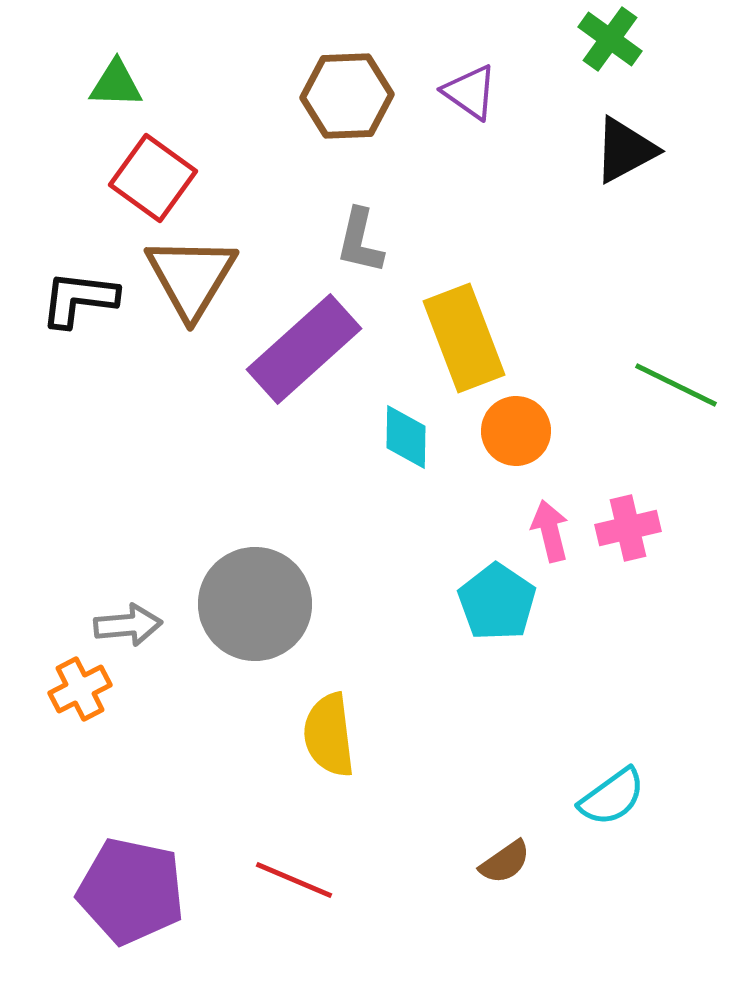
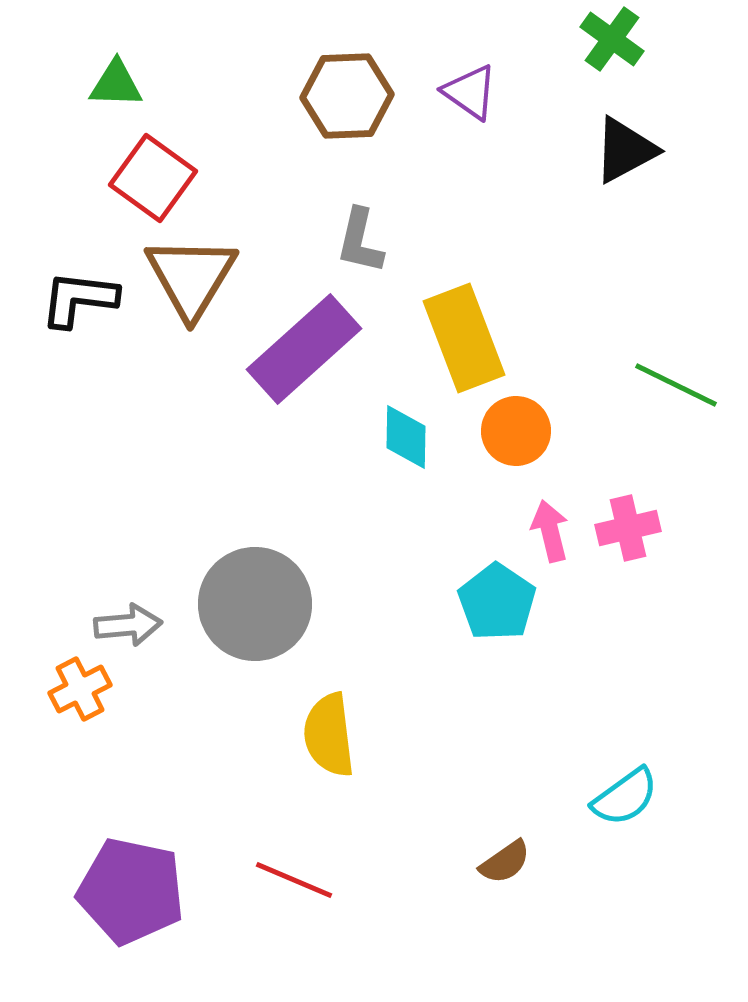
green cross: moved 2 px right
cyan semicircle: moved 13 px right
